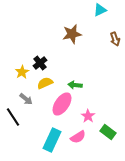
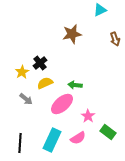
pink ellipse: rotated 15 degrees clockwise
black line: moved 7 px right, 26 px down; rotated 36 degrees clockwise
pink semicircle: moved 1 px down
